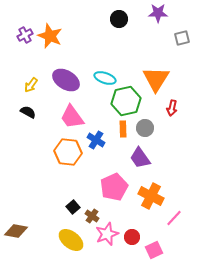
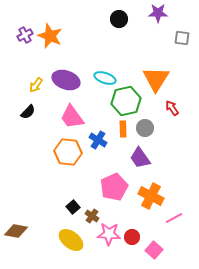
gray square: rotated 21 degrees clockwise
purple ellipse: rotated 12 degrees counterclockwise
yellow arrow: moved 5 px right
red arrow: rotated 133 degrees clockwise
black semicircle: rotated 105 degrees clockwise
blue cross: moved 2 px right
pink line: rotated 18 degrees clockwise
pink star: moved 2 px right; rotated 25 degrees clockwise
pink square: rotated 24 degrees counterclockwise
